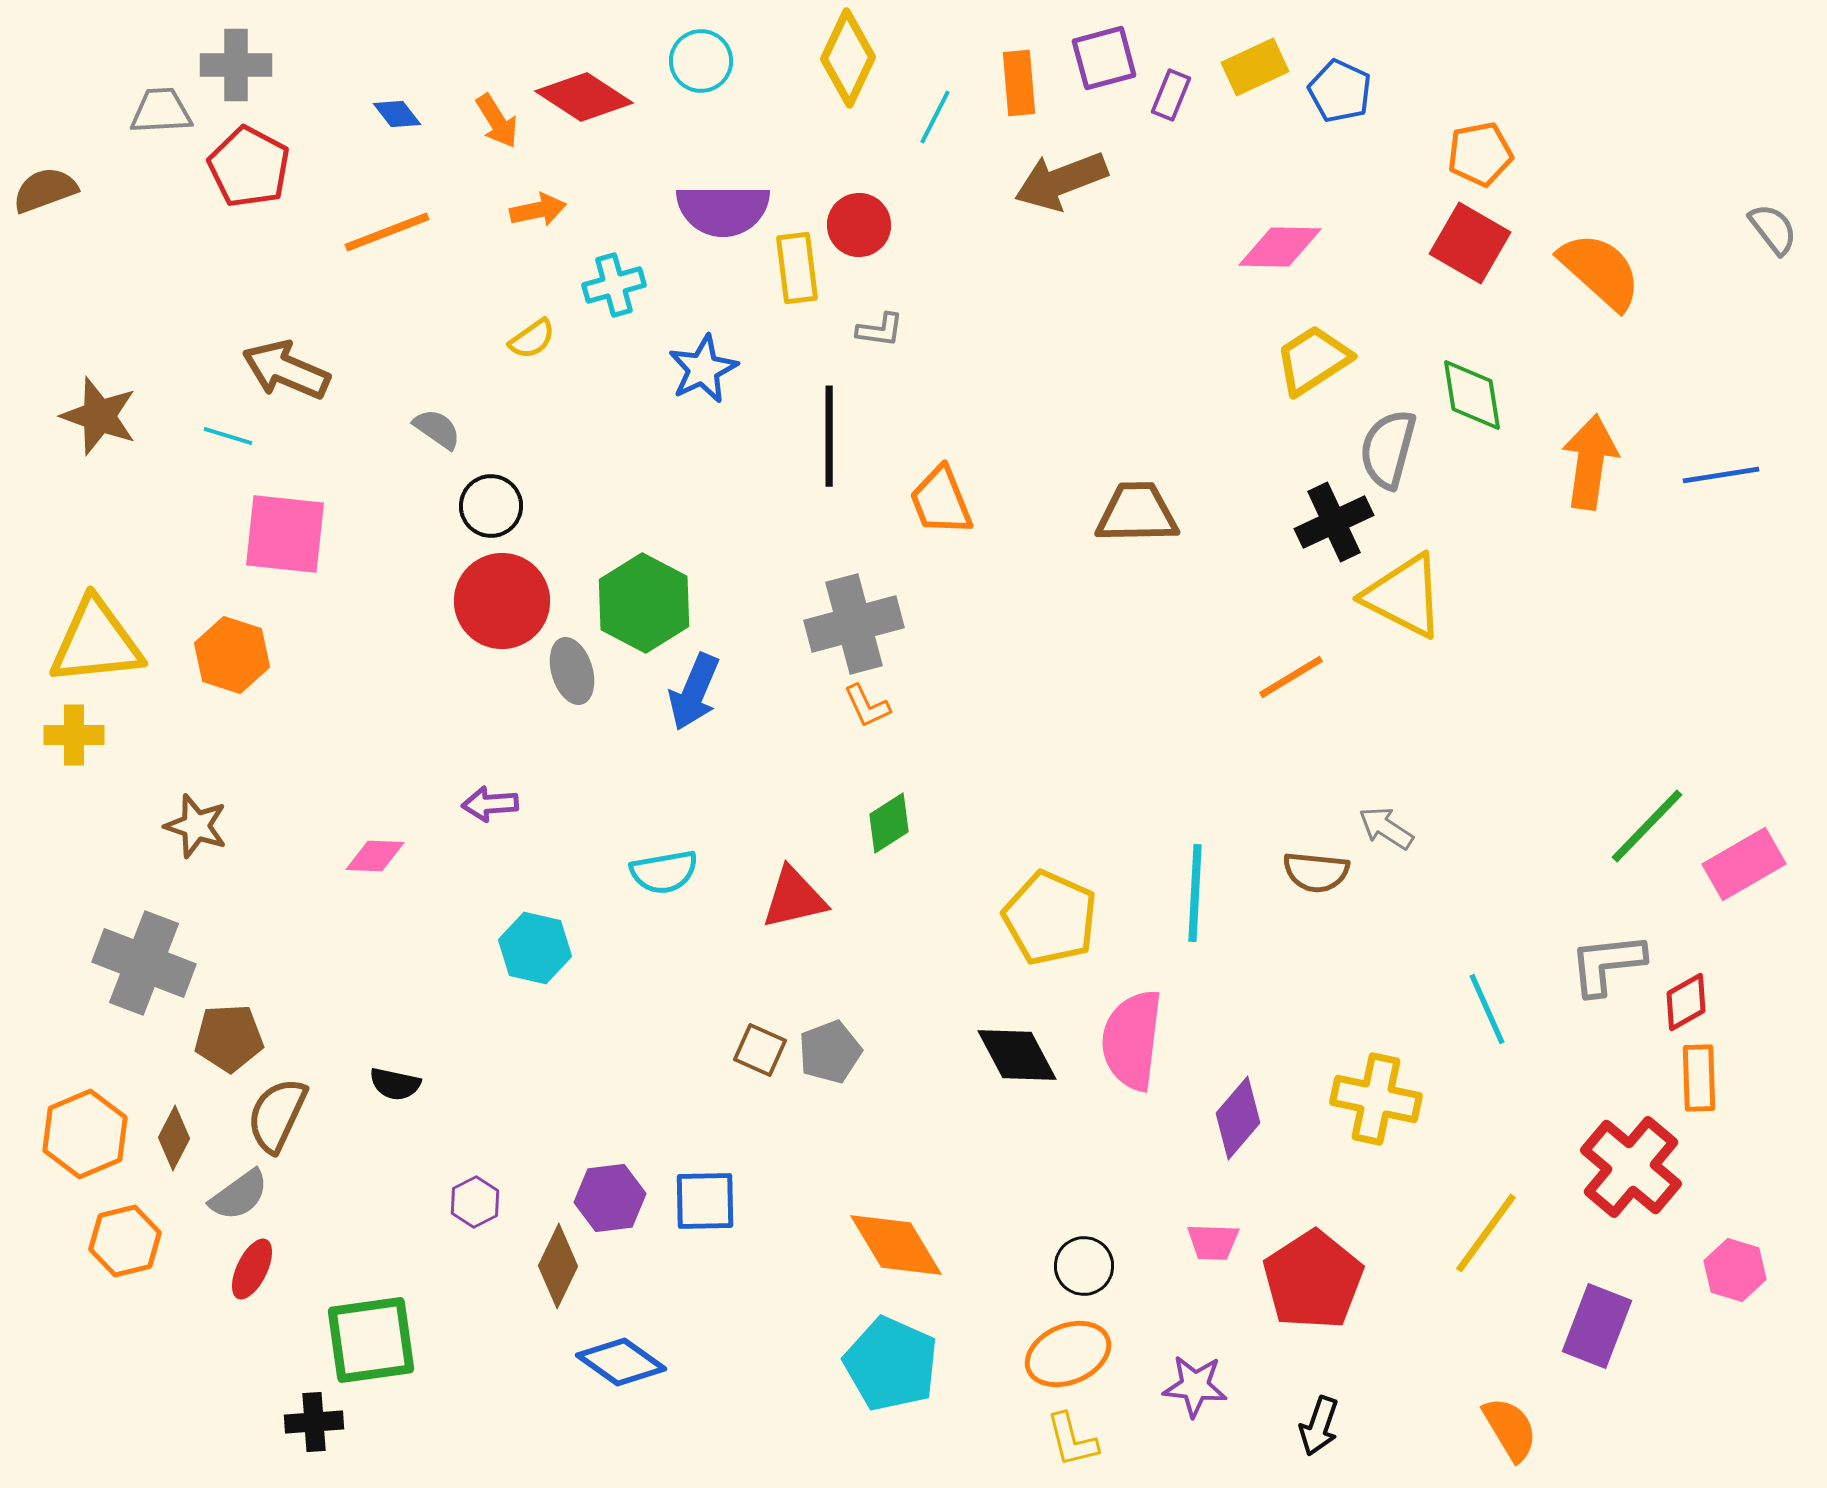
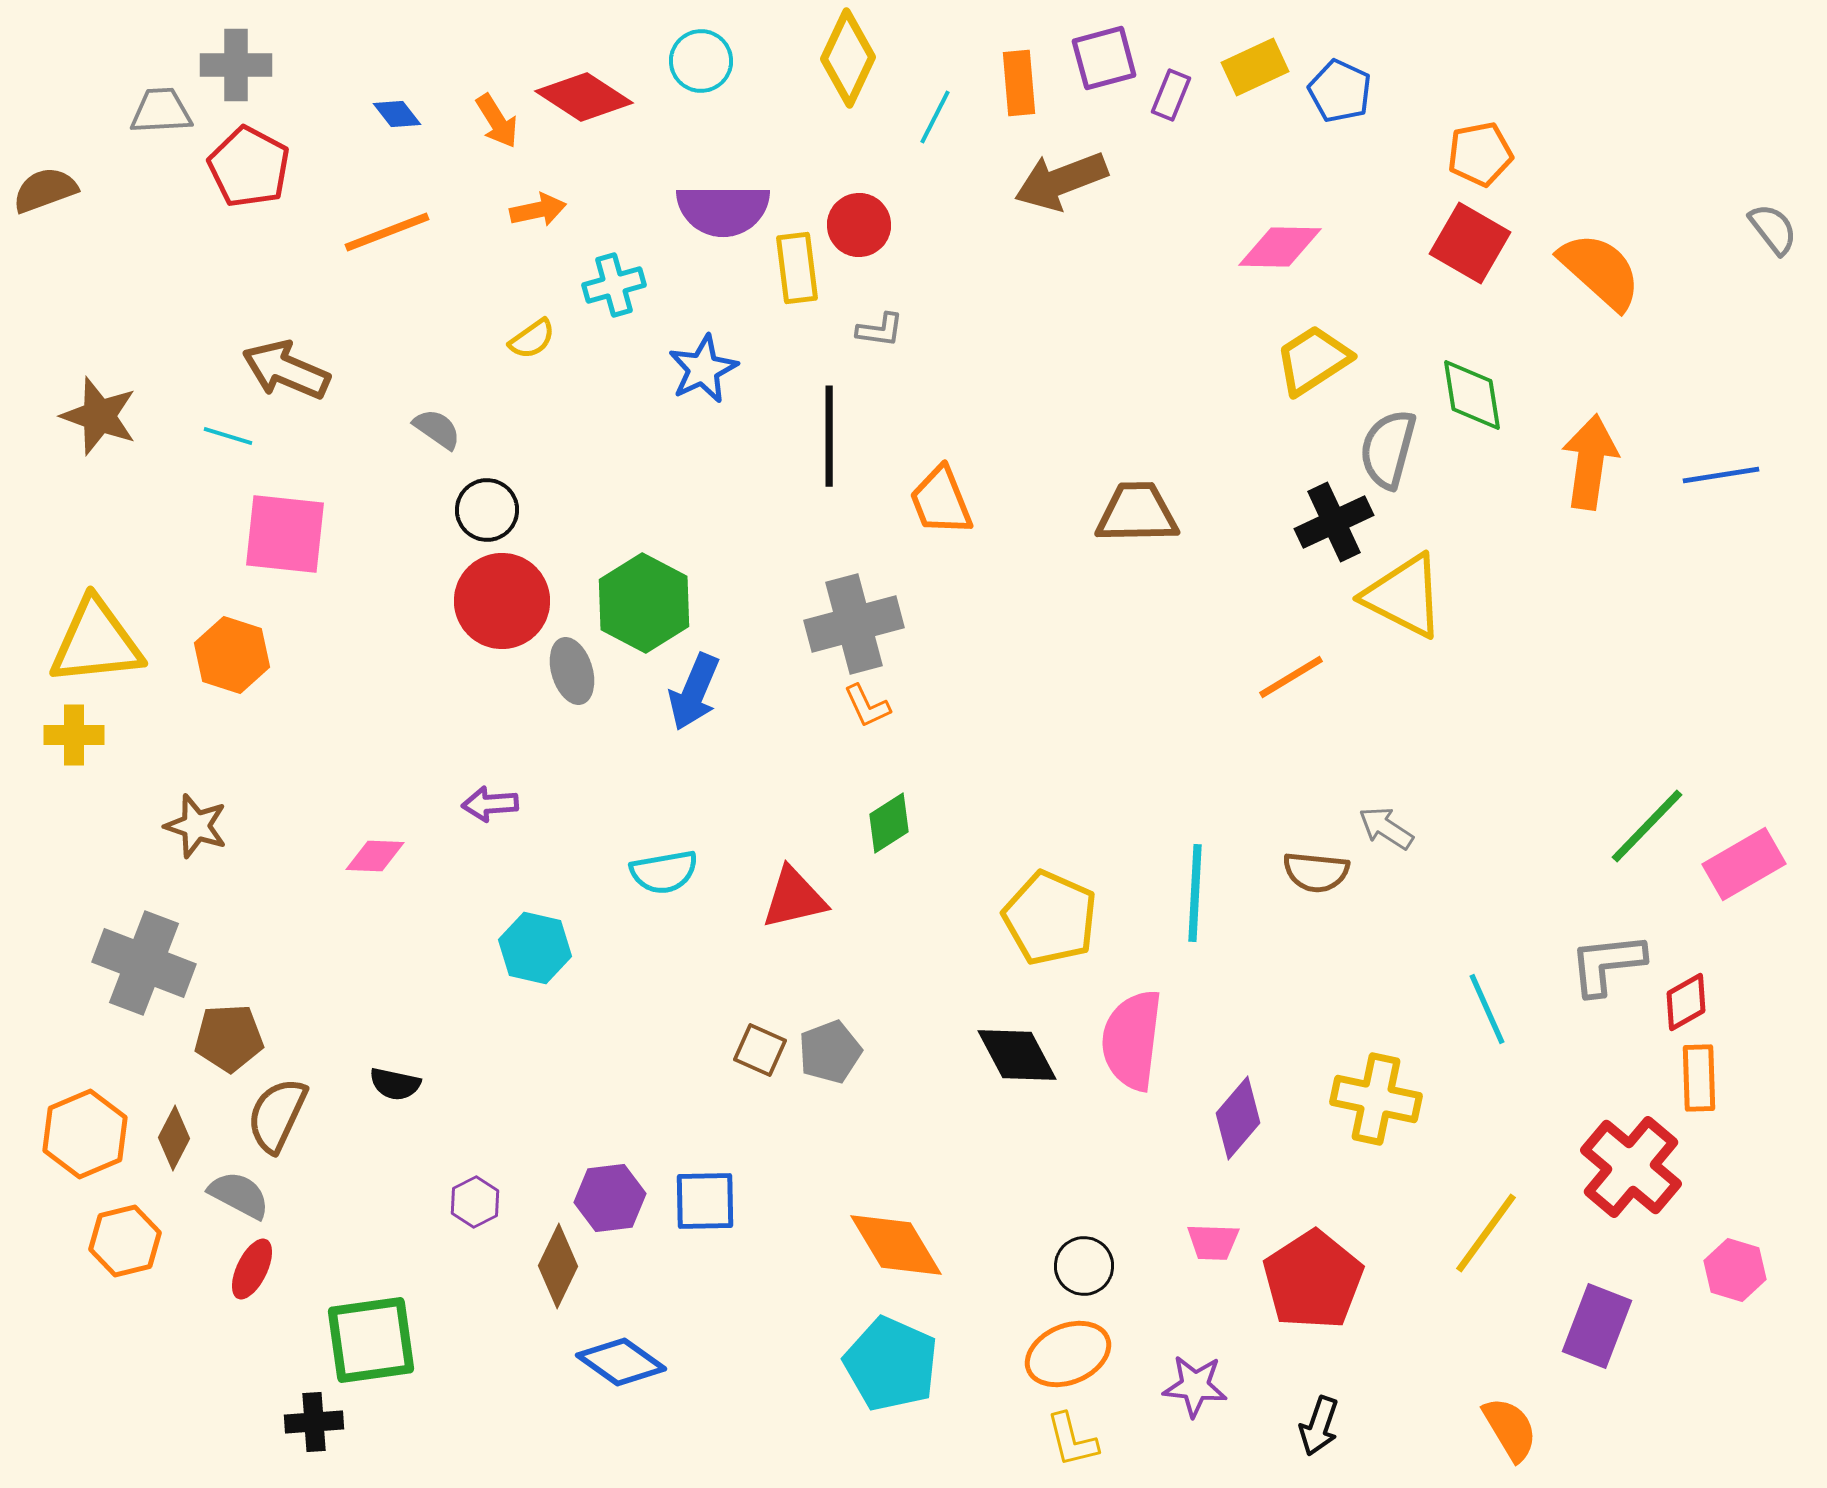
black circle at (491, 506): moved 4 px left, 4 px down
gray semicircle at (239, 1195): rotated 116 degrees counterclockwise
